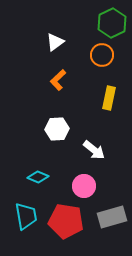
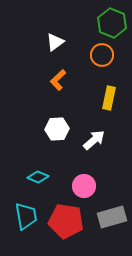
green hexagon: rotated 12 degrees counterclockwise
white arrow: moved 10 px up; rotated 80 degrees counterclockwise
